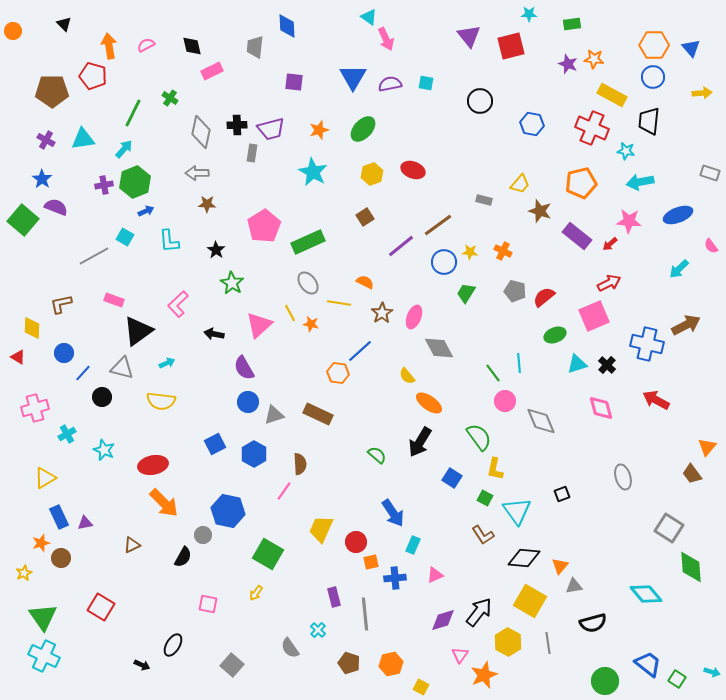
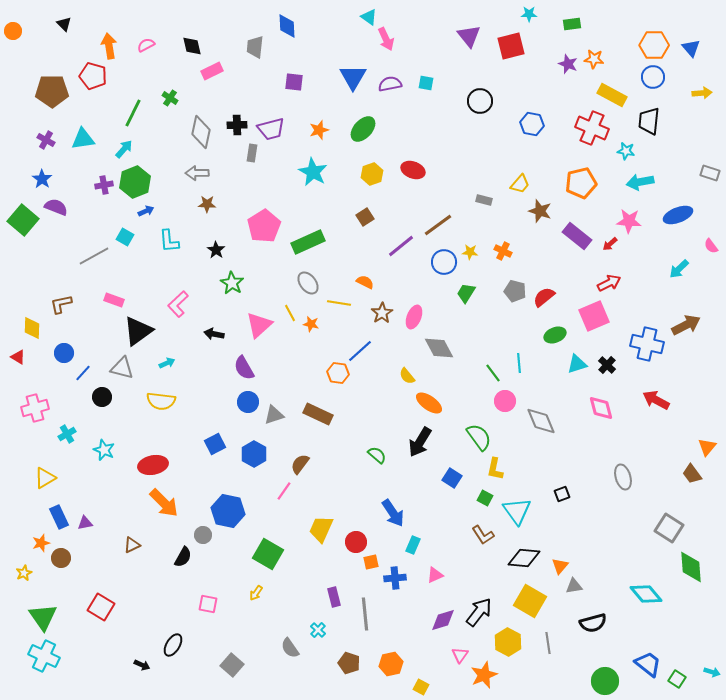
brown semicircle at (300, 464): rotated 140 degrees counterclockwise
